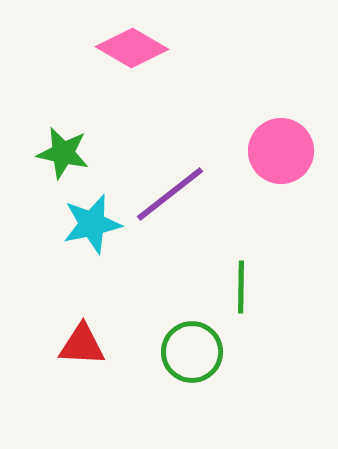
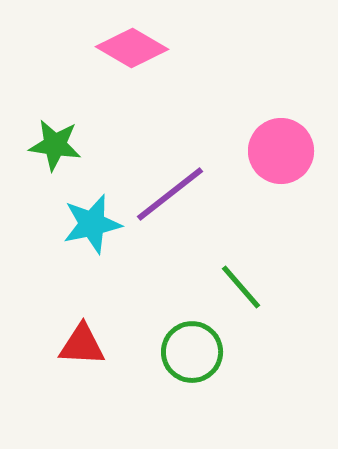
green star: moved 8 px left, 8 px up; rotated 4 degrees counterclockwise
green line: rotated 42 degrees counterclockwise
